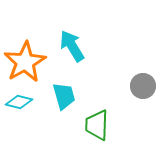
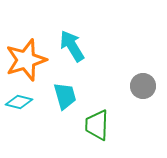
orange star: moved 1 px right, 2 px up; rotated 12 degrees clockwise
cyan trapezoid: moved 1 px right
